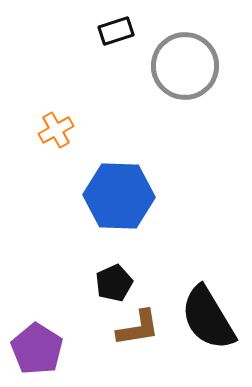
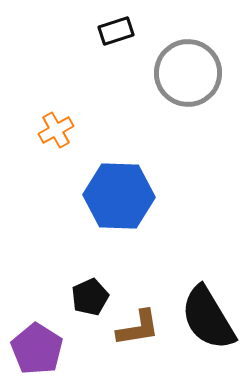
gray circle: moved 3 px right, 7 px down
black pentagon: moved 24 px left, 14 px down
